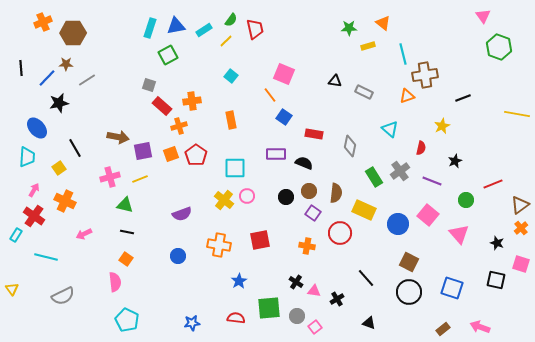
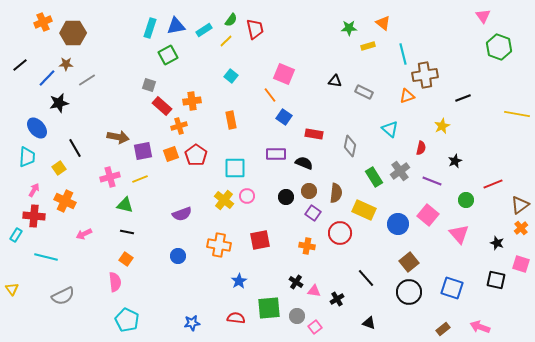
black line at (21, 68): moved 1 px left, 3 px up; rotated 56 degrees clockwise
red cross at (34, 216): rotated 30 degrees counterclockwise
brown square at (409, 262): rotated 24 degrees clockwise
